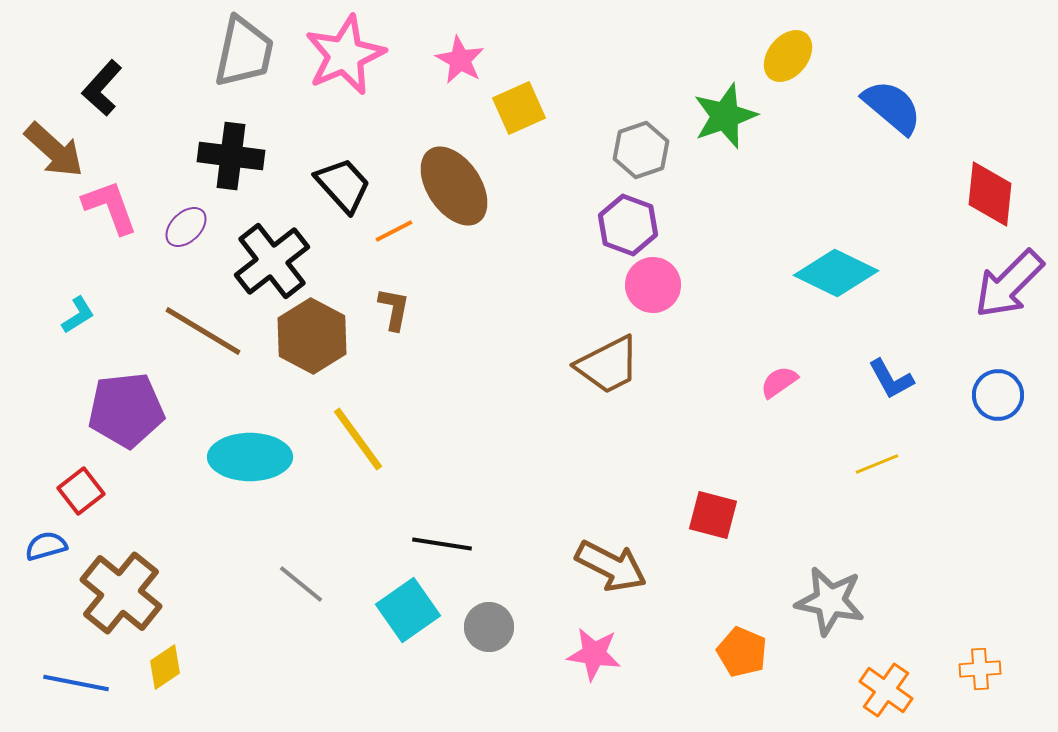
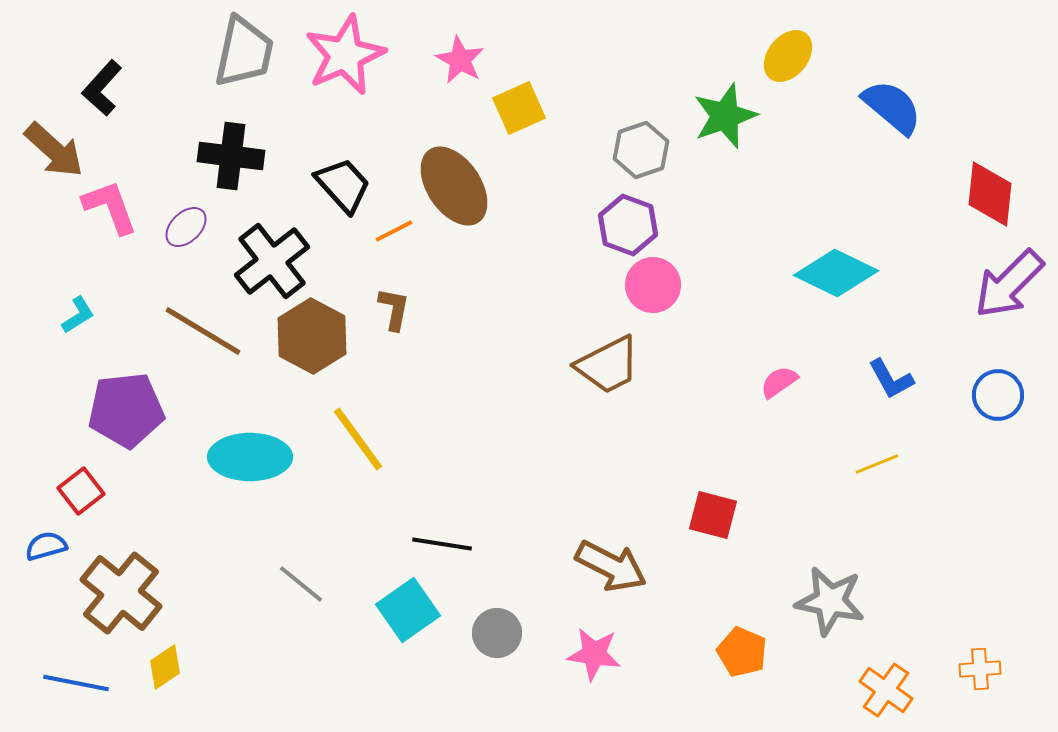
gray circle at (489, 627): moved 8 px right, 6 px down
